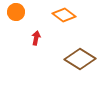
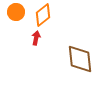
orange diamond: moved 21 px left; rotated 75 degrees counterclockwise
brown diamond: rotated 52 degrees clockwise
